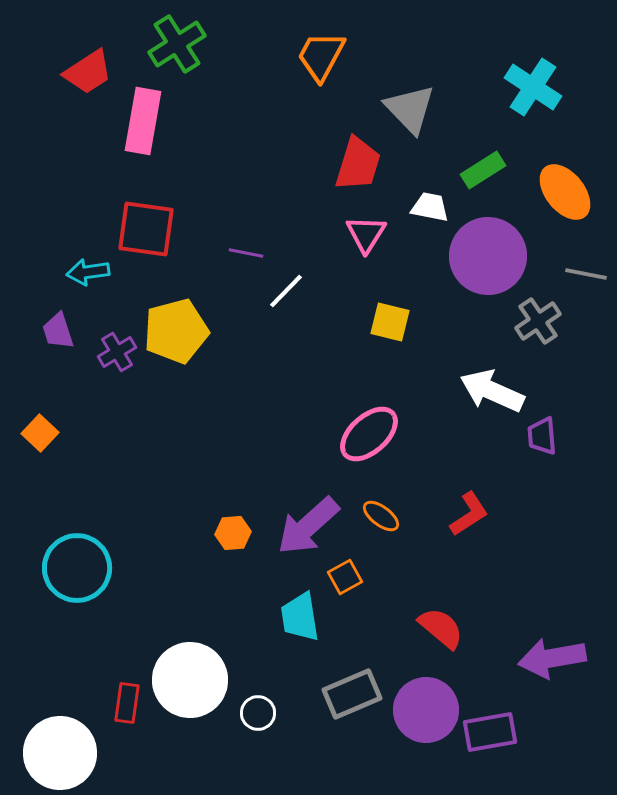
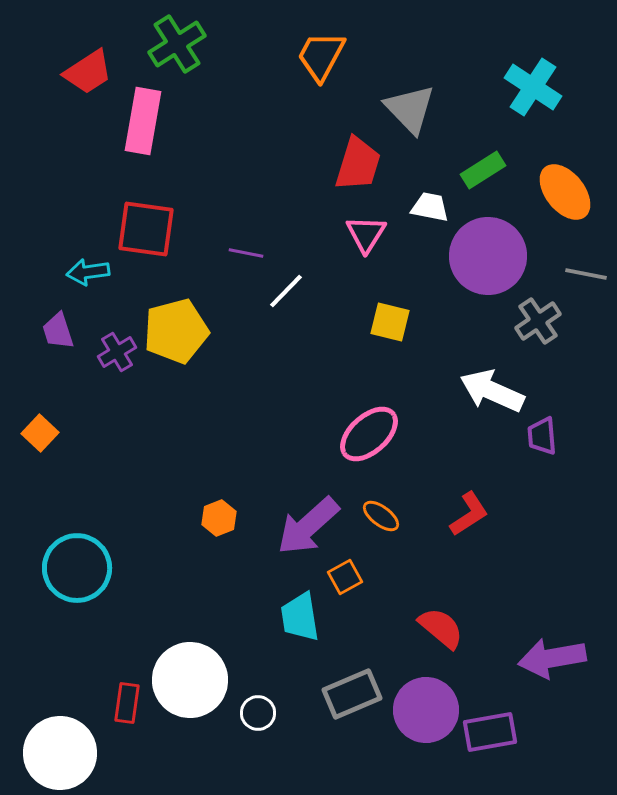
orange hexagon at (233, 533): moved 14 px left, 15 px up; rotated 16 degrees counterclockwise
